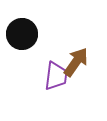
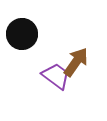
purple trapezoid: rotated 60 degrees counterclockwise
